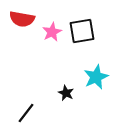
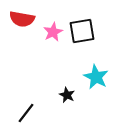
pink star: moved 1 px right
cyan star: rotated 20 degrees counterclockwise
black star: moved 1 px right, 2 px down
